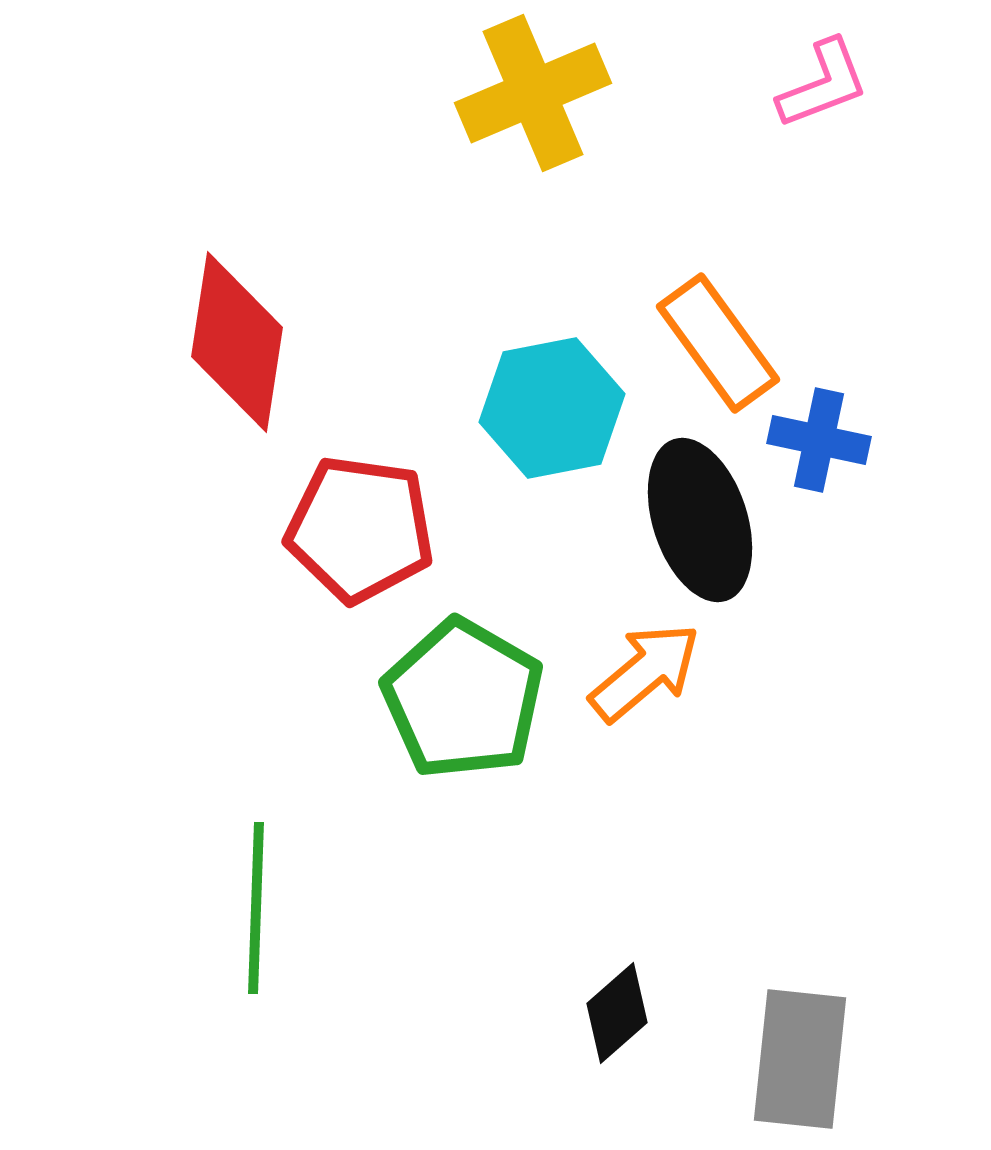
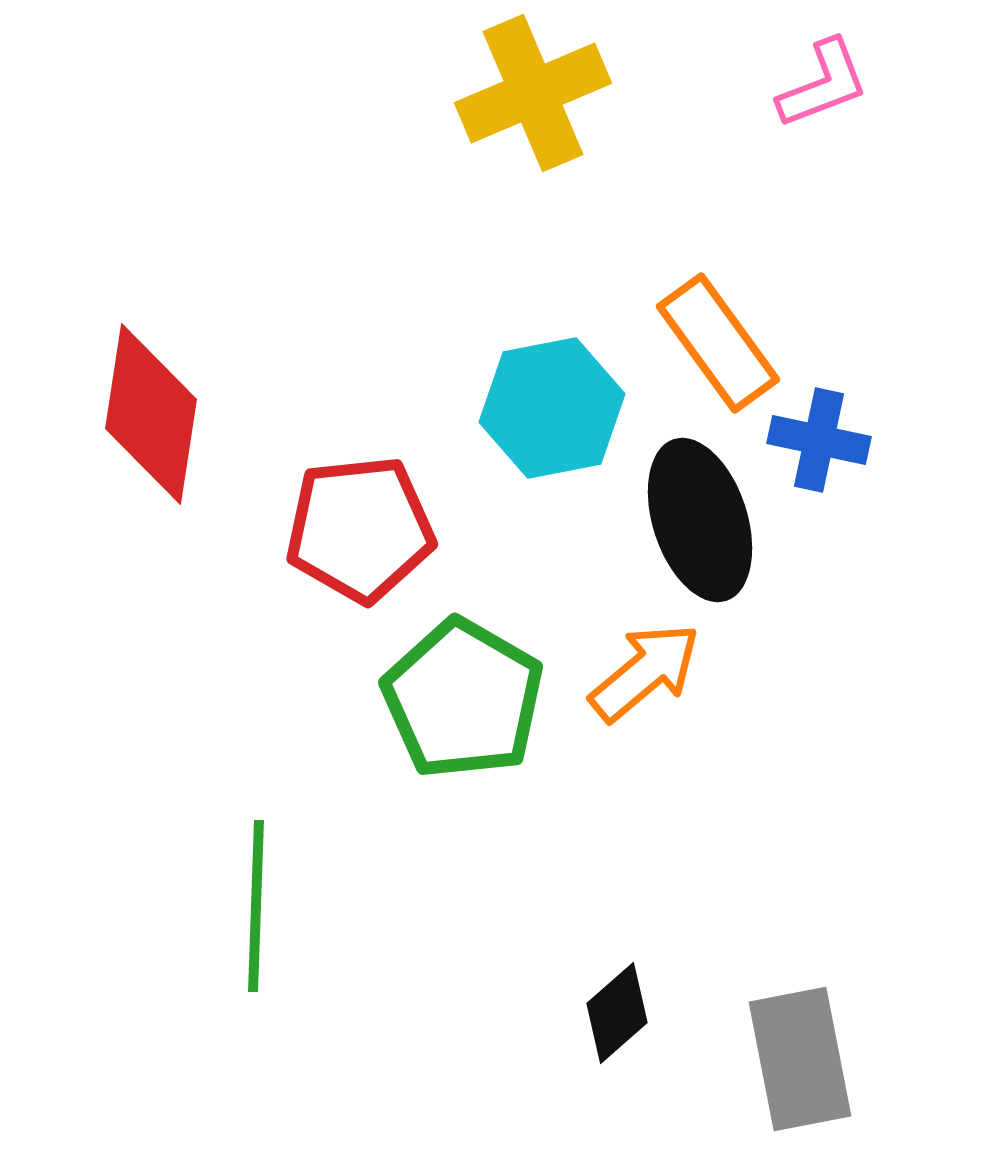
red diamond: moved 86 px left, 72 px down
red pentagon: rotated 14 degrees counterclockwise
green line: moved 2 px up
gray rectangle: rotated 17 degrees counterclockwise
